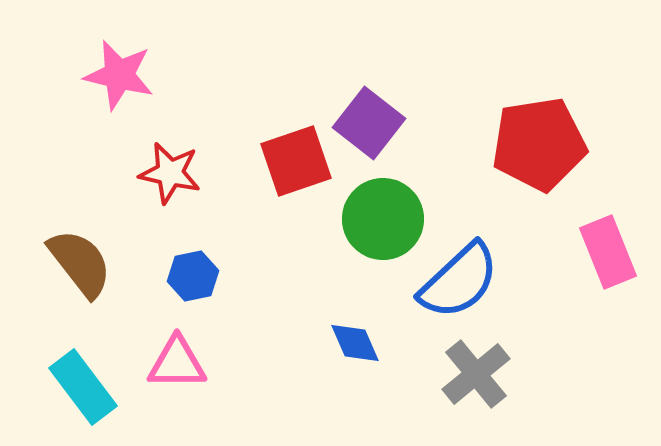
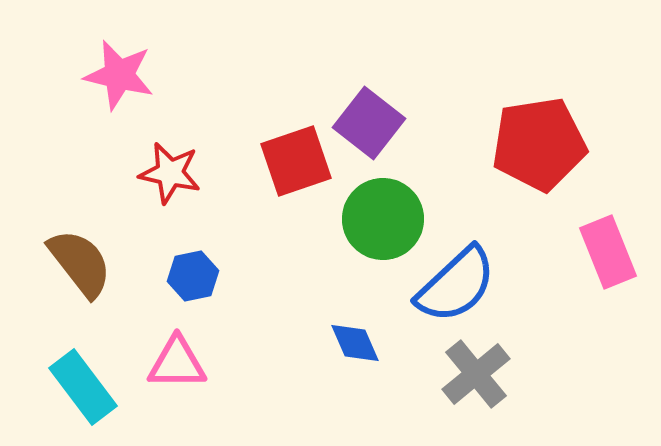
blue semicircle: moved 3 px left, 4 px down
